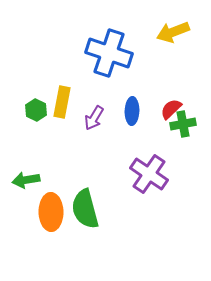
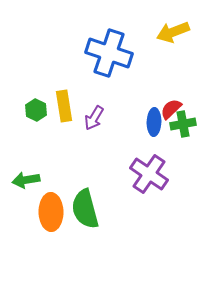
yellow rectangle: moved 2 px right, 4 px down; rotated 20 degrees counterclockwise
blue ellipse: moved 22 px right, 11 px down
